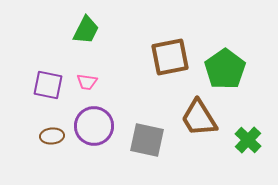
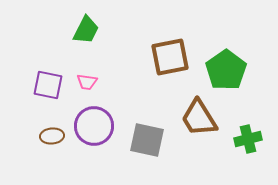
green pentagon: moved 1 px right, 1 px down
green cross: moved 1 px up; rotated 32 degrees clockwise
